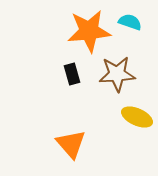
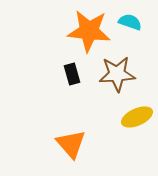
orange star: rotated 12 degrees clockwise
yellow ellipse: rotated 48 degrees counterclockwise
